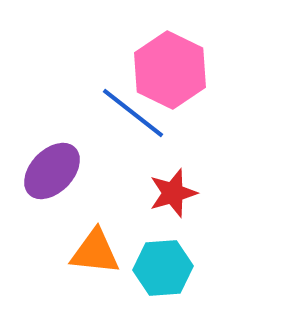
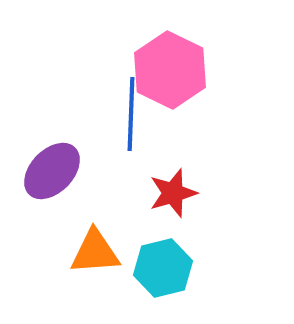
blue line: moved 2 px left, 1 px down; rotated 54 degrees clockwise
orange triangle: rotated 10 degrees counterclockwise
cyan hexagon: rotated 10 degrees counterclockwise
